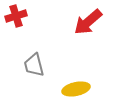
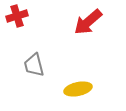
red cross: moved 1 px right
yellow ellipse: moved 2 px right
